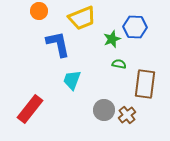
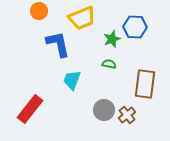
green semicircle: moved 10 px left
